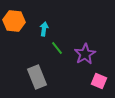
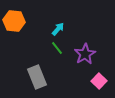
cyan arrow: moved 14 px right; rotated 32 degrees clockwise
pink square: rotated 21 degrees clockwise
